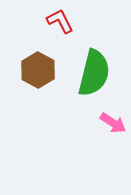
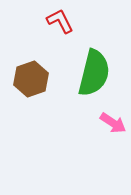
brown hexagon: moved 7 px left, 9 px down; rotated 12 degrees clockwise
